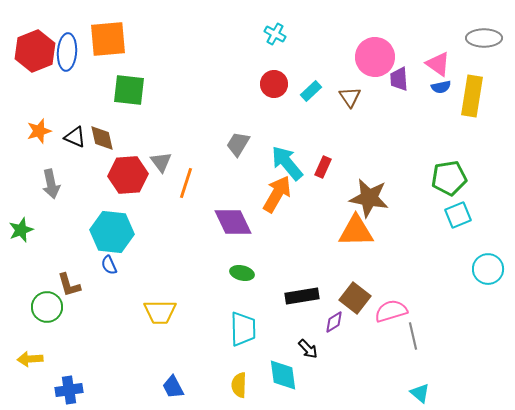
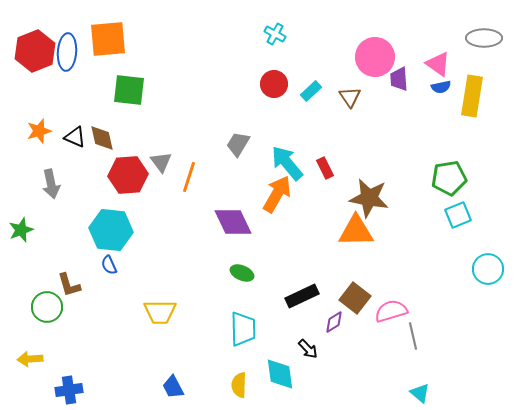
red rectangle at (323, 167): moved 2 px right, 1 px down; rotated 50 degrees counterclockwise
orange line at (186, 183): moved 3 px right, 6 px up
cyan hexagon at (112, 232): moved 1 px left, 2 px up
green ellipse at (242, 273): rotated 10 degrees clockwise
black rectangle at (302, 296): rotated 16 degrees counterclockwise
cyan diamond at (283, 375): moved 3 px left, 1 px up
